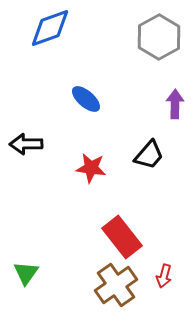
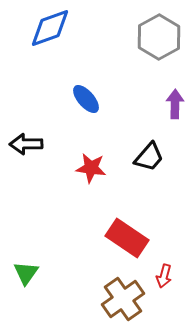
blue ellipse: rotated 8 degrees clockwise
black trapezoid: moved 2 px down
red rectangle: moved 5 px right, 1 px down; rotated 18 degrees counterclockwise
brown cross: moved 7 px right, 14 px down
